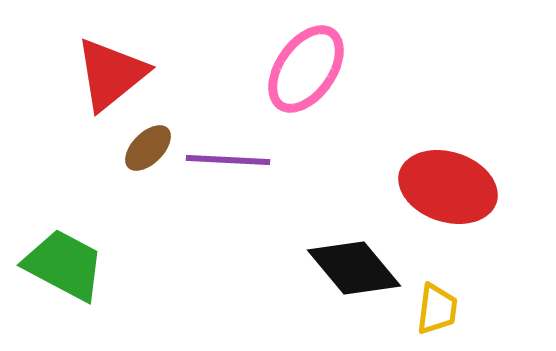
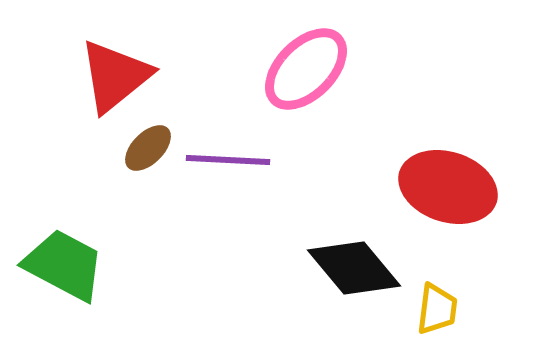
pink ellipse: rotated 10 degrees clockwise
red triangle: moved 4 px right, 2 px down
